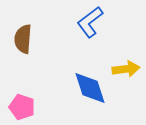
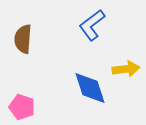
blue L-shape: moved 2 px right, 3 px down
